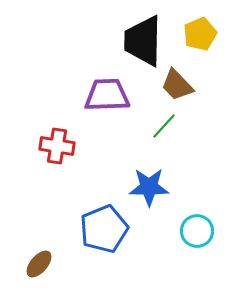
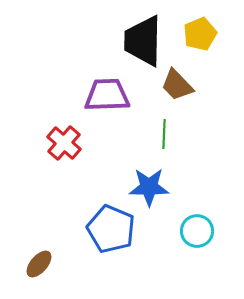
green line: moved 8 px down; rotated 40 degrees counterclockwise
red cross: moved 7 px right, 3 px up; rotated 32 degrees clockwise
blue pentagon: moved 7 px right; rotated 27 degrees counterclockwise
